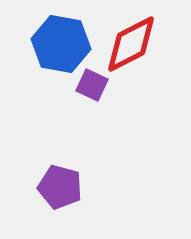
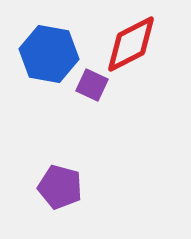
blue hexagon: moved 12 px left, 10 px down
